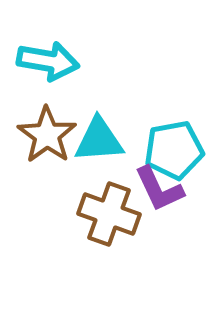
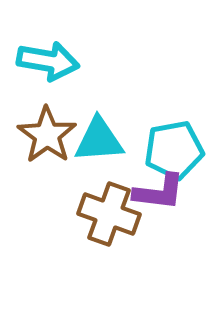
purple L-shape: moved 3 px down; rotated 58 degrees counterclockwise
